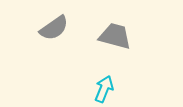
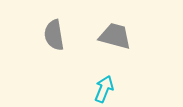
gray semicircle: moved 7 px down; rotated 116 degrees clockwise
